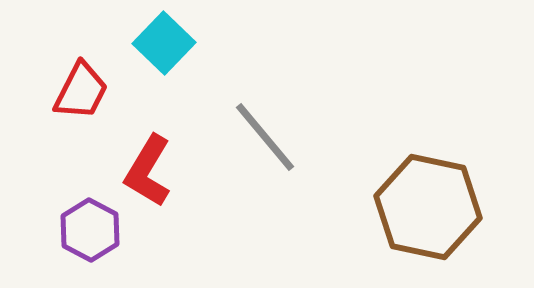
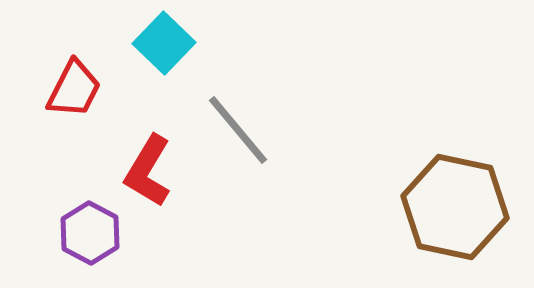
red trapezoid: moved 7 px left, 2 px up
gray line: moved 27 px left, 7 px up
brown hexagon: moved 27 px right
purple hexagon: moved 3 px down
